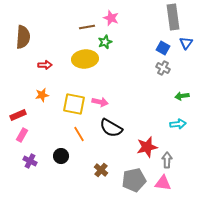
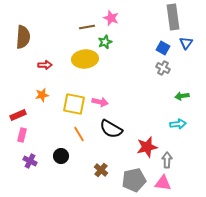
black semicircle: moved 1 px down
pink rectangle: rotated 16 degrees counterclockwise
